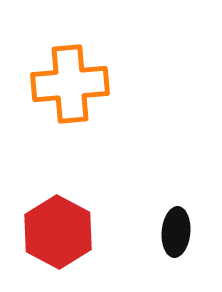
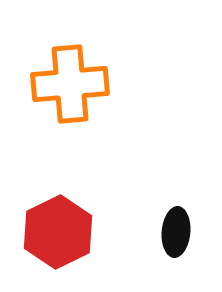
red hexagon: rotated 6 degrees clockwise
